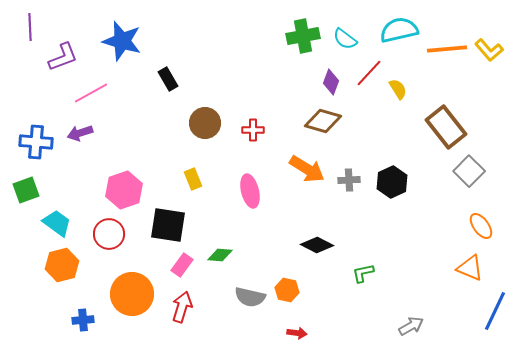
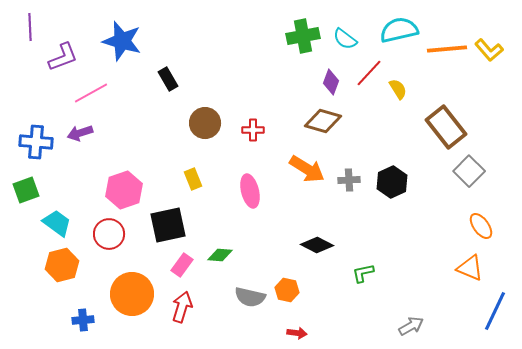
black square at (168, 225): rotated 21 degrees counterclockwise
